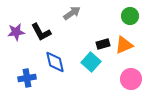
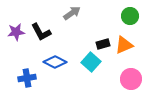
blue diamond: rotated 50 degrees counterclockwise
